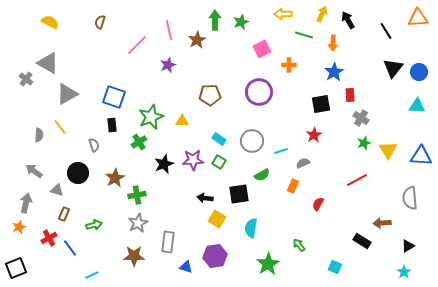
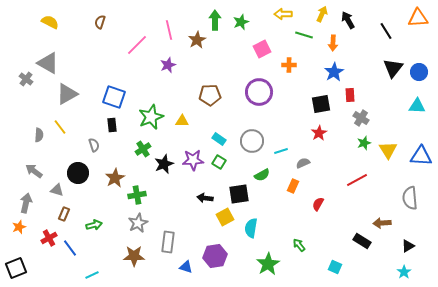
red star at (314, 135): moved 5 px right, 2 px up
green cross at (139, 142): moved 4 px right, 7 px down
yellow square at (217, 219): moved 8 px right, 2 px up; rotated 30 degrees clockwise
